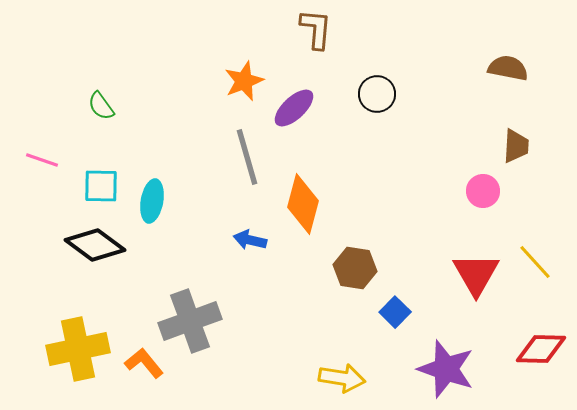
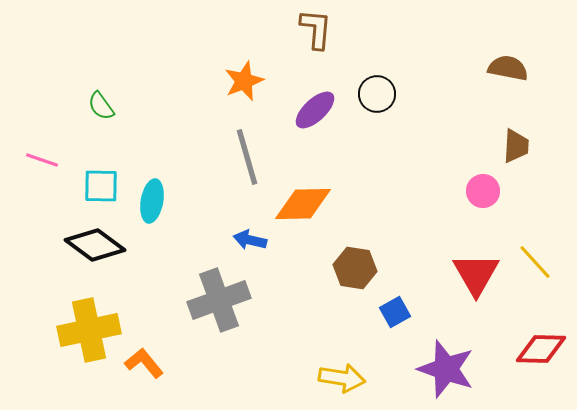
purple ellipse: moved 21 px right, 2 px down
orange diamond: rotated 74 degrees clockwise
blue square: rotated 16 degrees clockwise
gray cross: moved 29 px right, 21 px up
yellow cross: moved 11 px right, 19 px up
